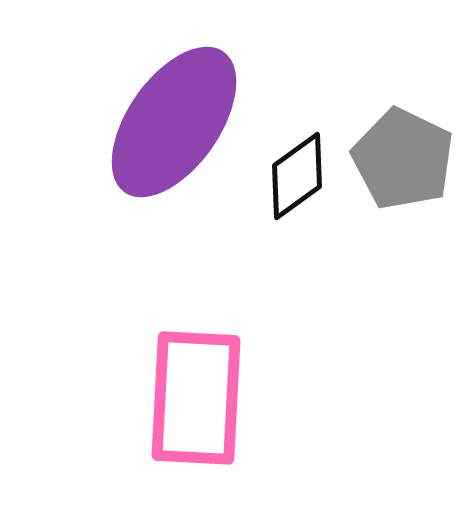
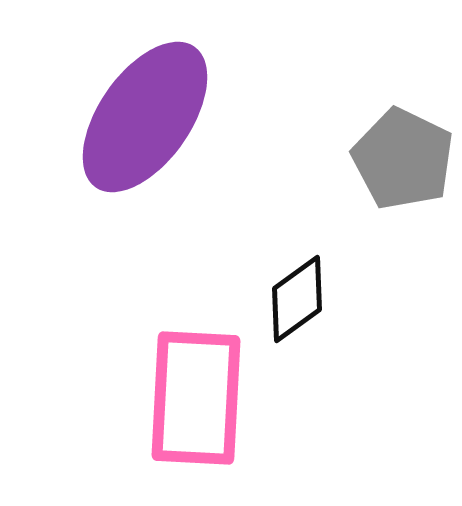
purple ellipse: moved 29 px left, 5 px up
black diamond: moved 123 px down
